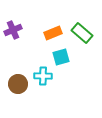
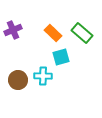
orange rectangle: rotated 66 degrees clockwise
brown circle: moved 4 px up
